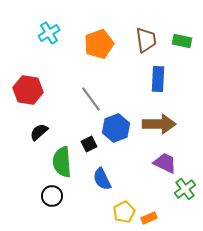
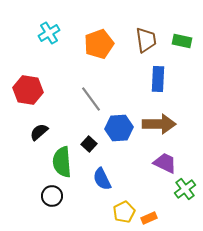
blue hexagon: moved 3 px right; rotated 16 degrees clockwise
black square: rotated 21 degrees counterclockwise
